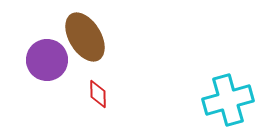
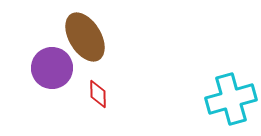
purple circle: moved 5 px right, 8 px down
cyan cross: moved 3 px right, 1 px up
